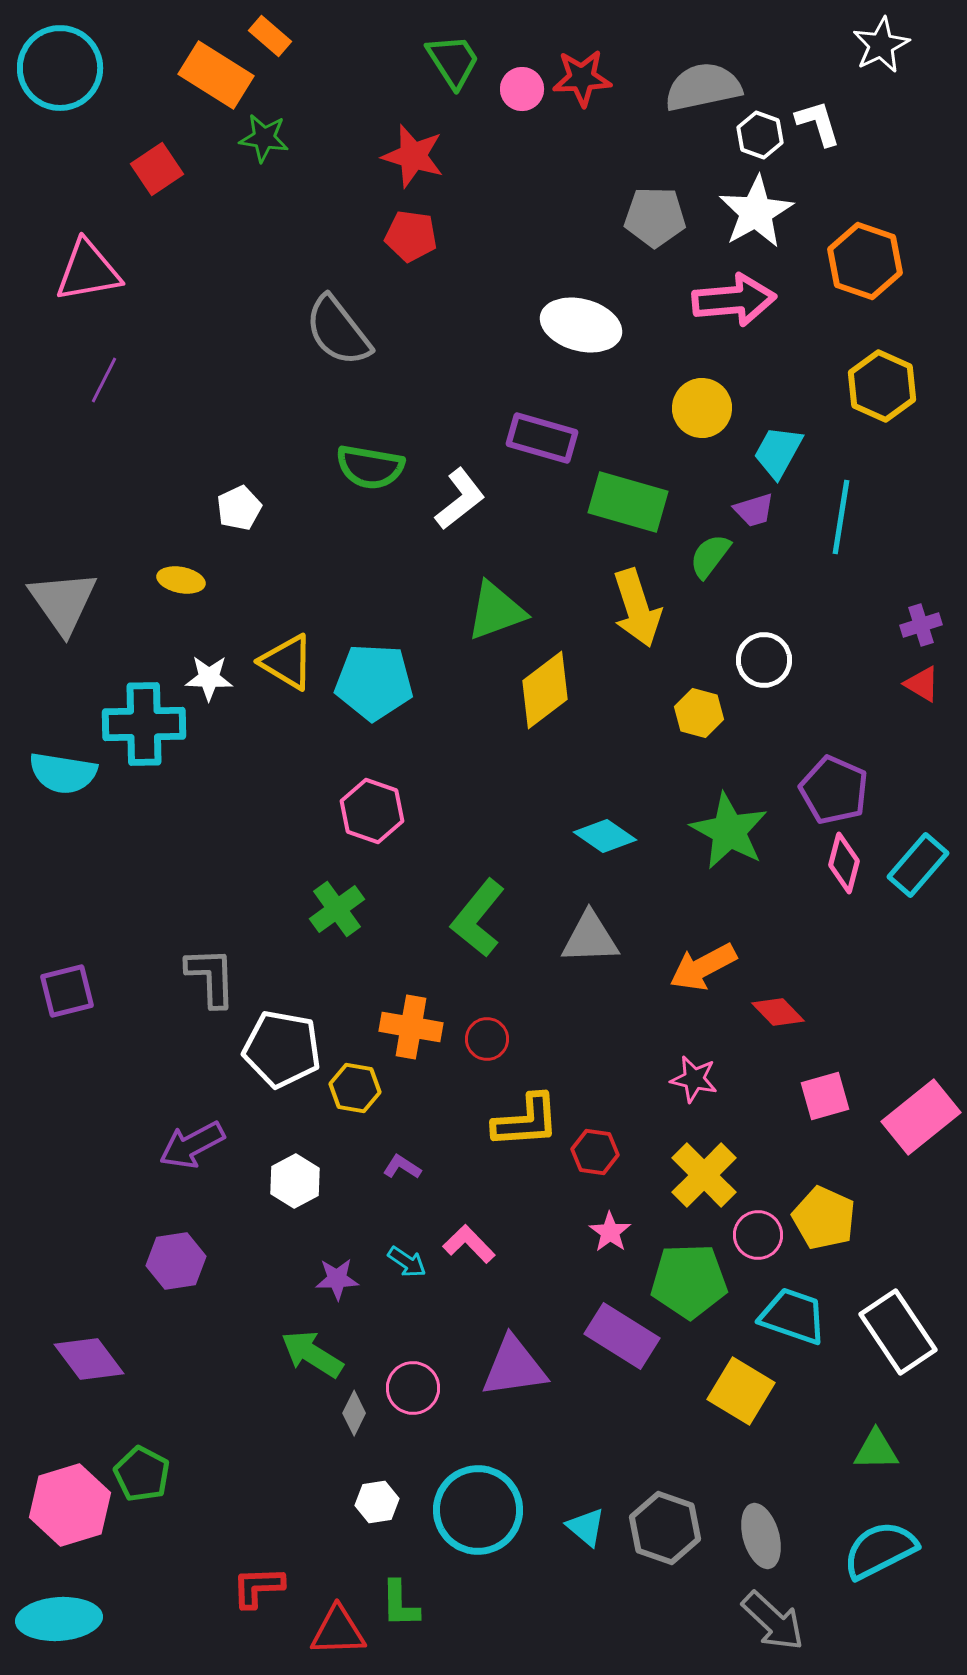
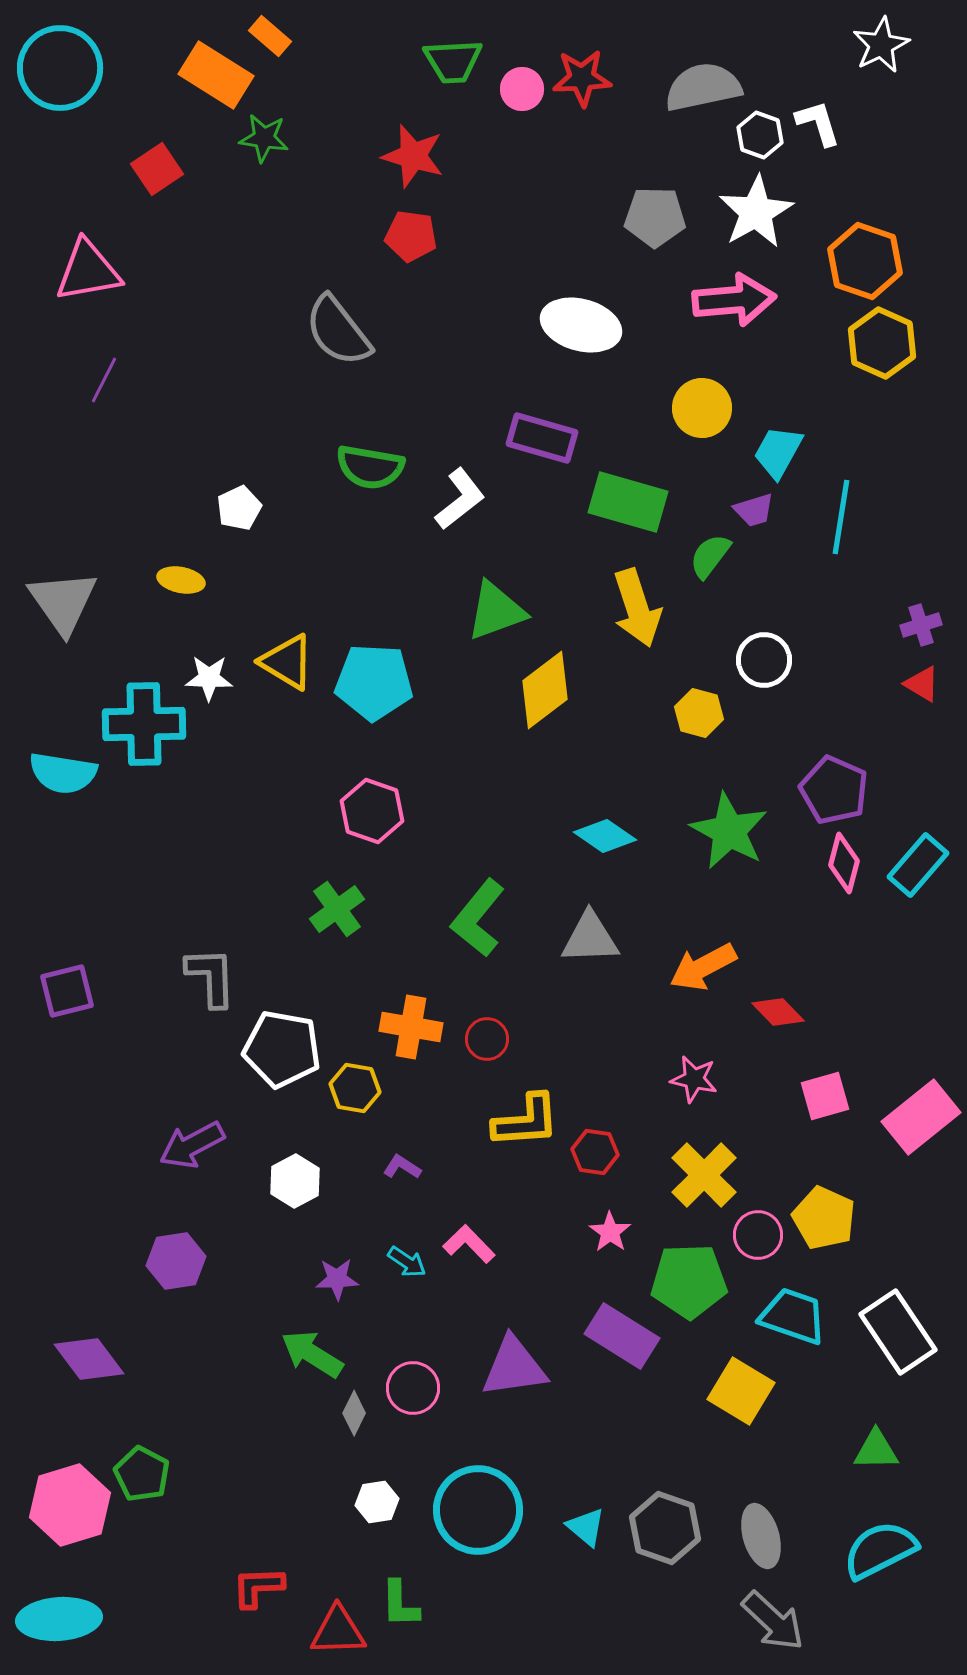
green trapezoid at (453, 61): rotated 120 degrees clockwise
yellow hexagon at (882, 386): moved 43 px up
